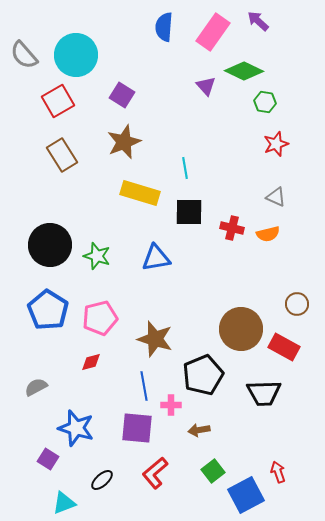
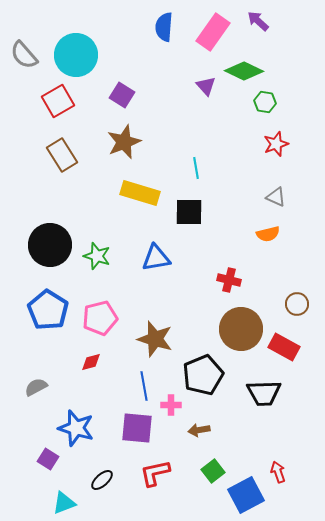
cyan line at (185, 168): moved 11 px right
red cross at (232, 228): moved 3 px left, 52 px down
red L-shape at (155, 473): rotated 28 degrees clockwise
